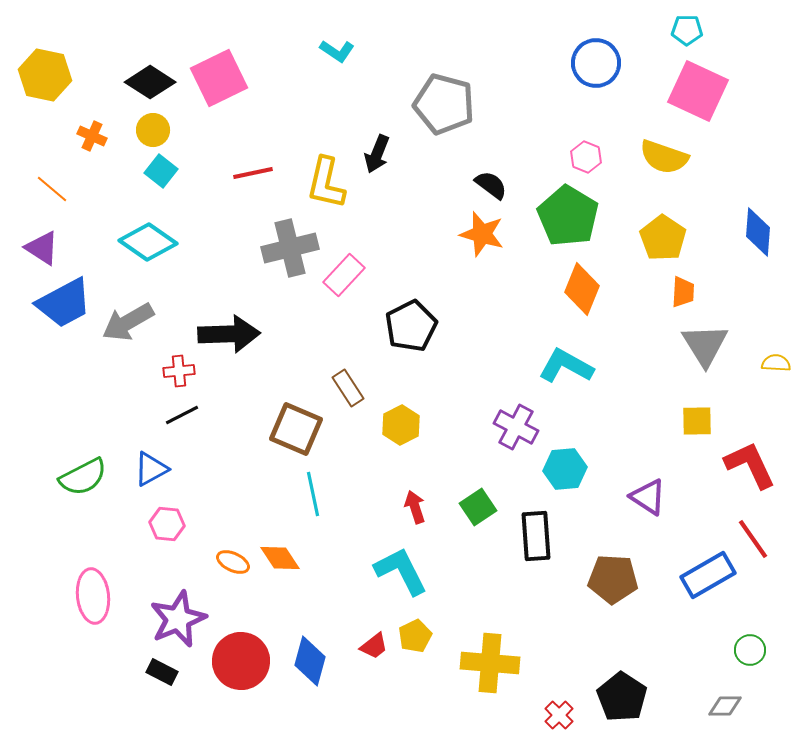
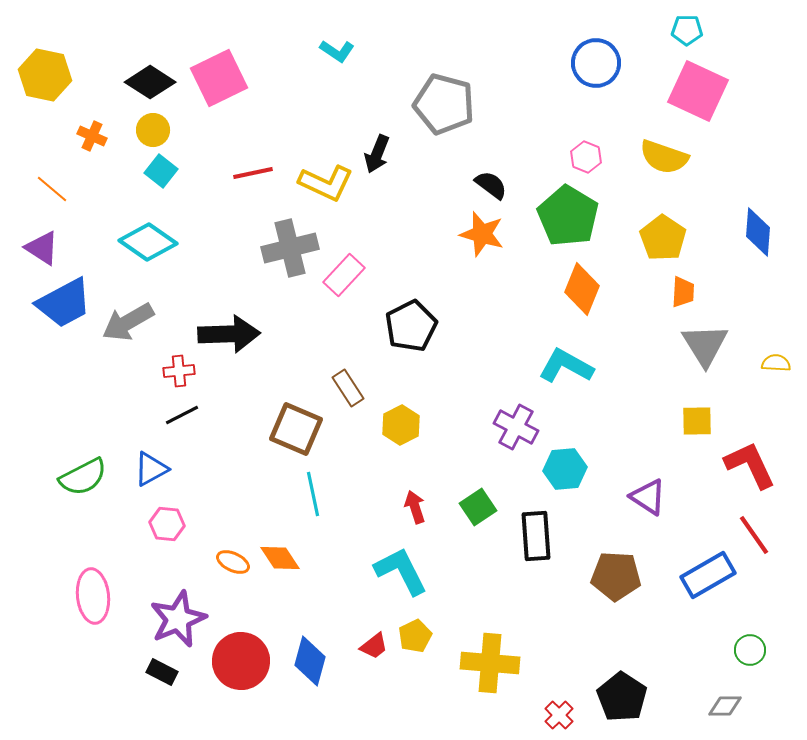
yellow L-shape at (326, 183): rotated 78 degrees counterclockwise
red line at (753, 539): moved 1 px right, 4 px up
brown pentagon at (613, 579): moved 3 px right, 3 px up
